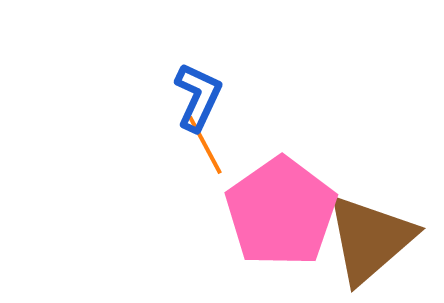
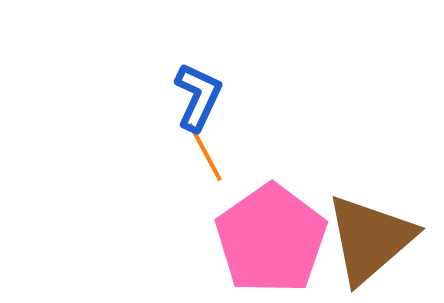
orange line: moved 7 px down
pink pentagon: moved 10 px left, 27 px down
